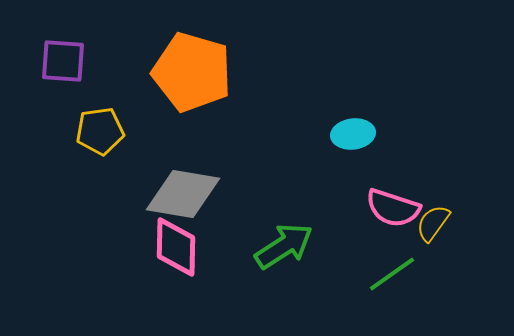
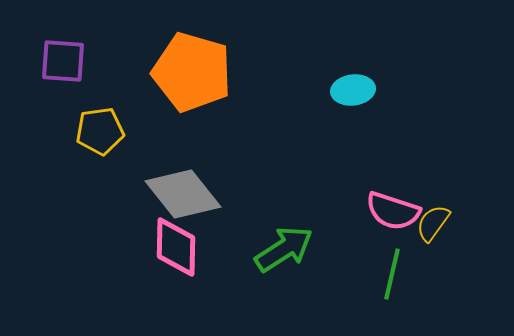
cyan ellipse: moved 44 px up
gray diamond: rotated 42 degrees clockwise
pink semicircle: moved 3 px down
green arrow: moved 3 px down
green line: rotated 42 degrees counterclockwise
